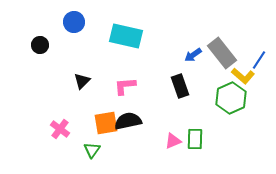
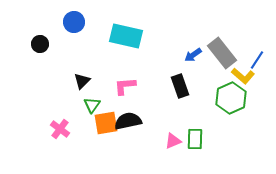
black circle: moved 1 px up
blue line: moved 2 px left
green triangle: moved 45 px up
